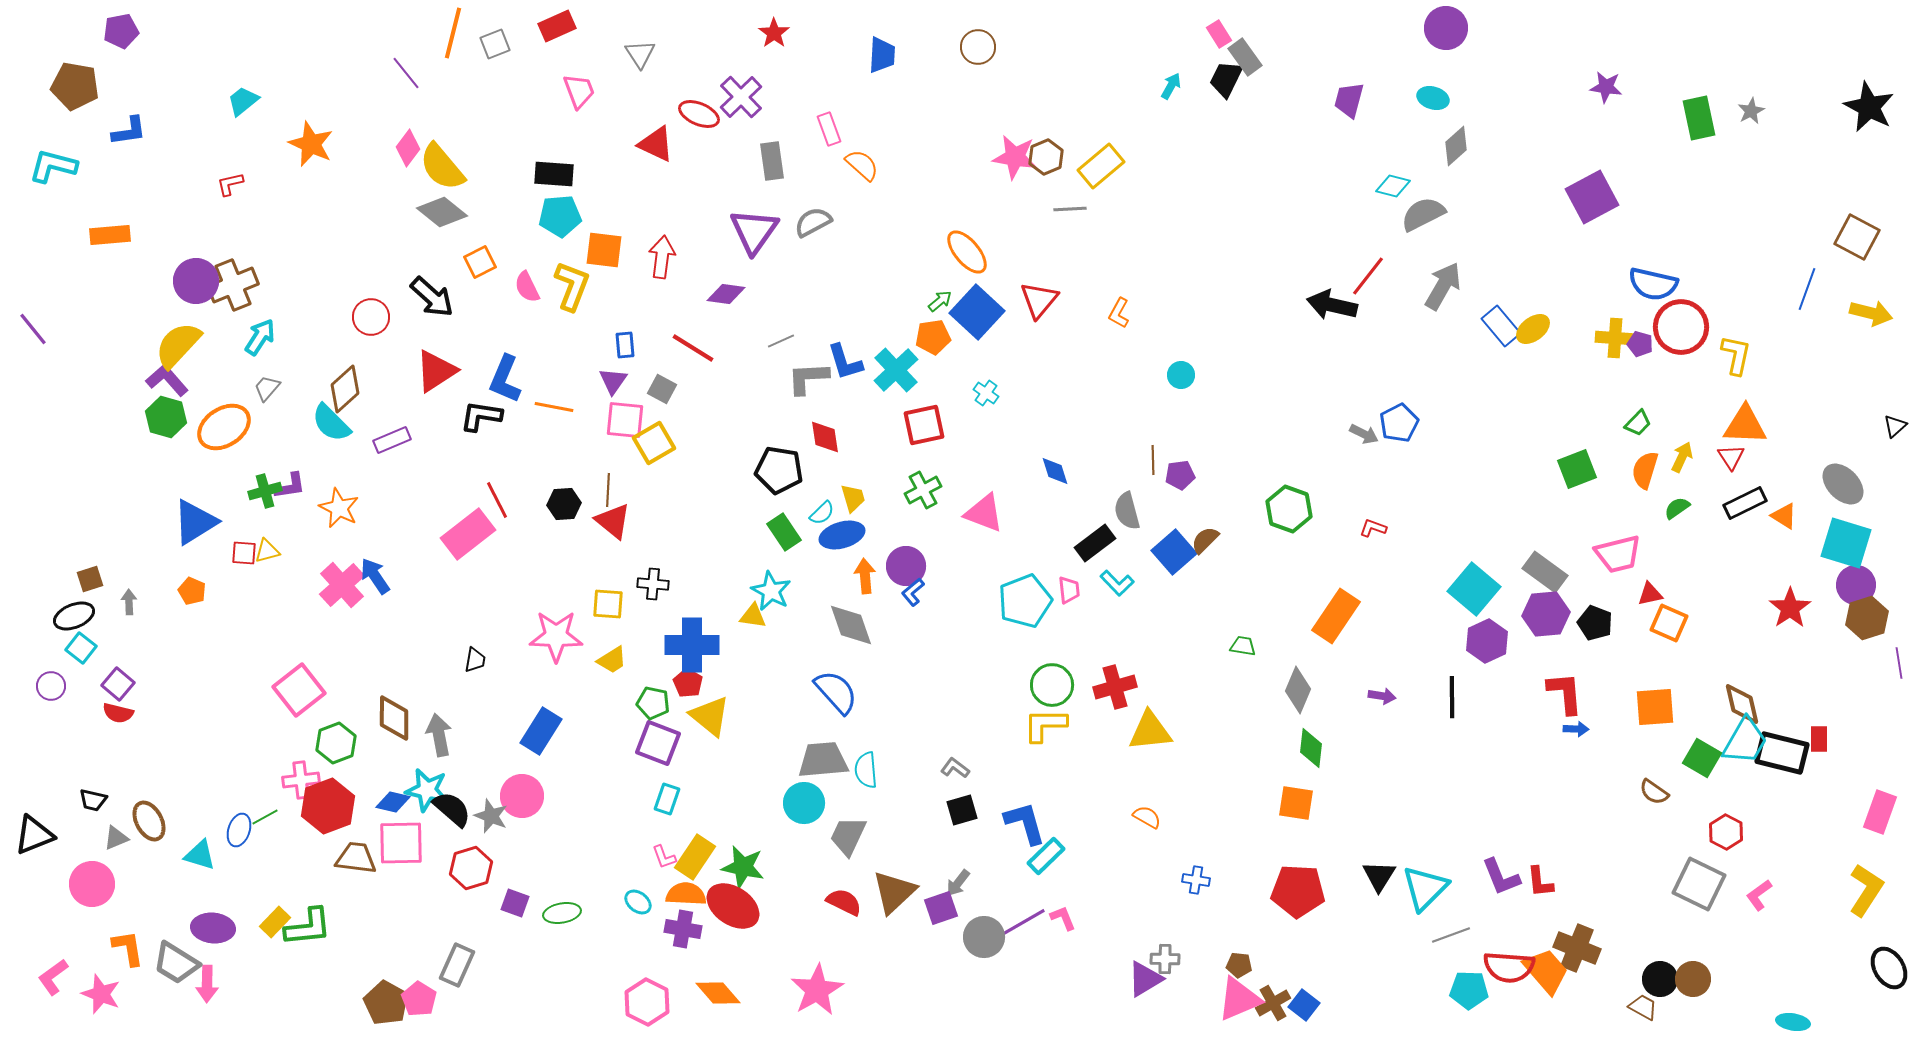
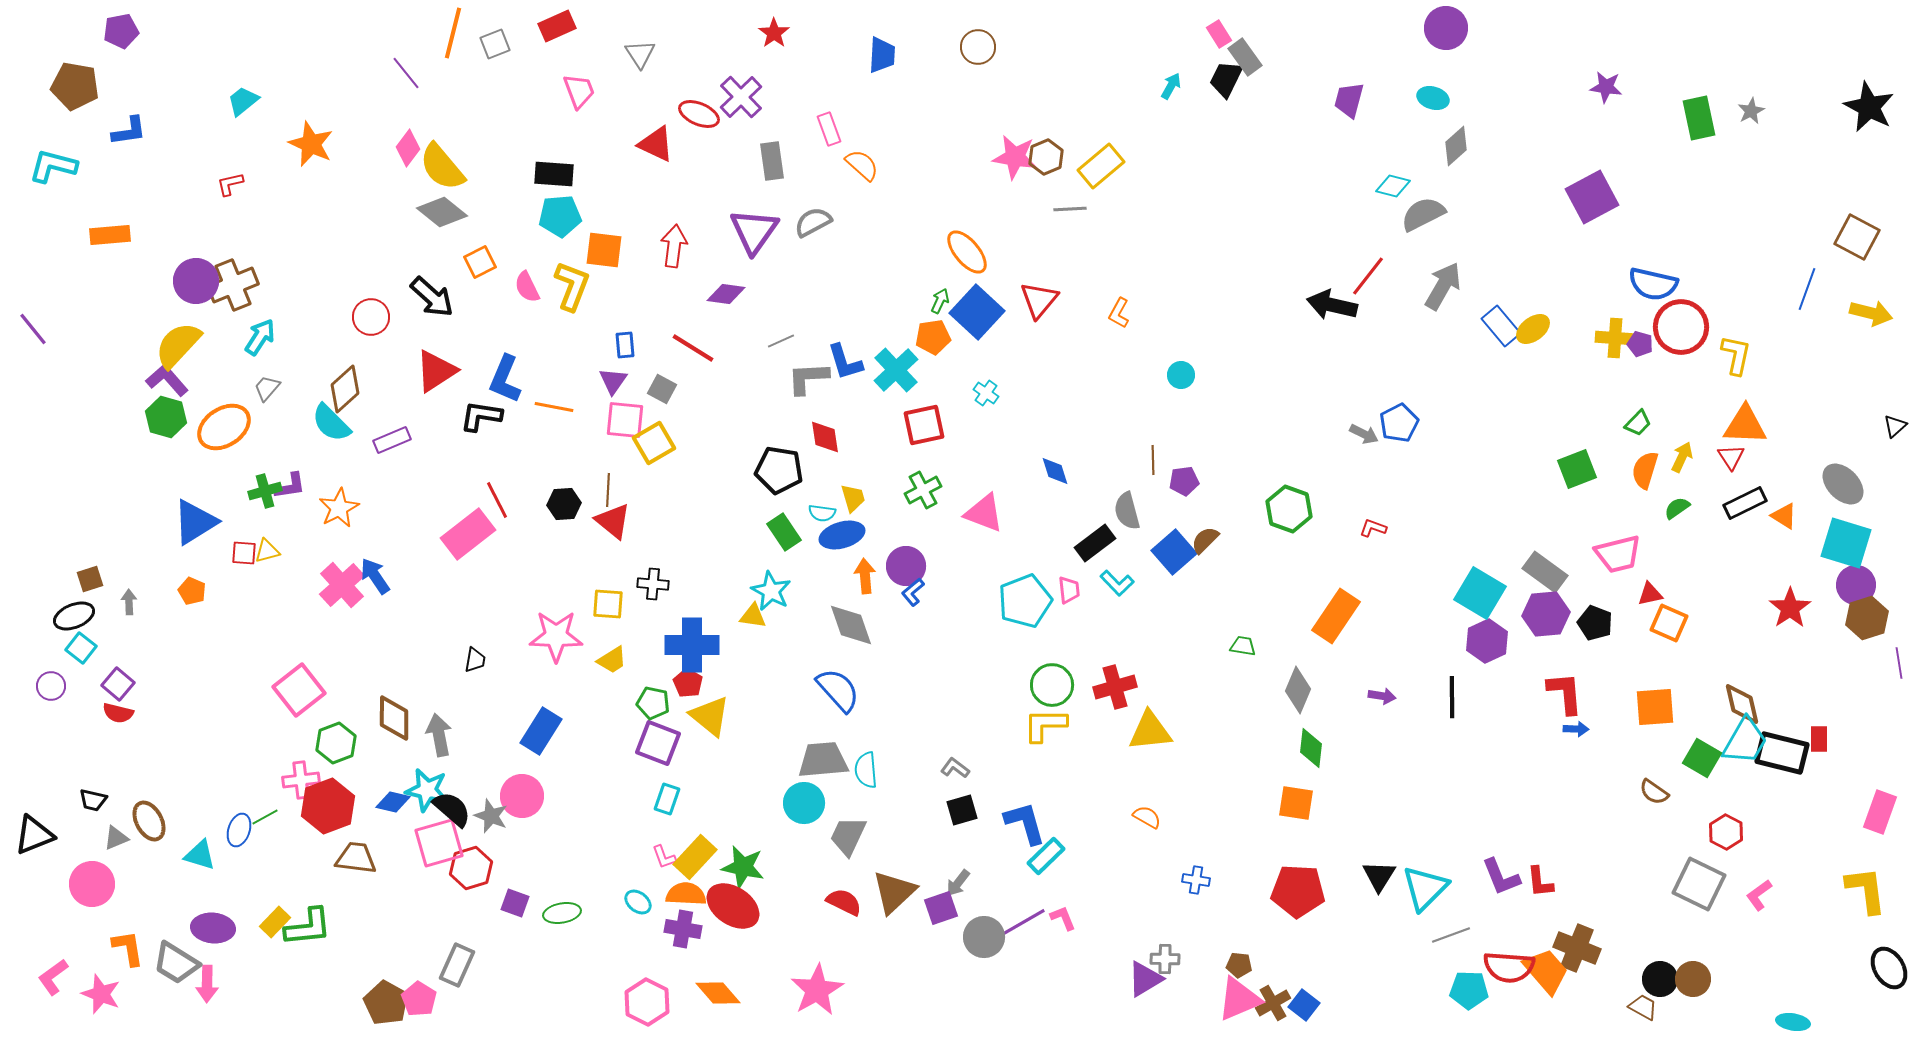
red arrow at (662, 257): moved 12 px right, 11 px up
green arrow at (940, 301): rotated 25 degrees counterclockwise
purple pentagon at (1180, 475): moved 4 px right, 6 px down
orange star at (339, 508): rotated 18 degrees clockwise
cyan semicircle at (822, 513): rotated 52 degrees clockwise
cyan square at (1474, 589): moved 6 px right, 4 px down; rotated 9 degrees counterclockwise
blue semicircle at (836, 692): moved 2 px right, 2 px up
pink square at (401, 843): moved 38 px right; rotated 15 degrees counterclockwise
yellow rectangle at (695, 857): rotated 9 degrees clockwise
yellow L-shape at (1866, 890): rotated 40 degrees counterclockwise
